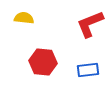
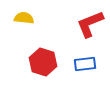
red hexagon: rotated 12 degrees clockwise
blue rectangle: moved 3 px left, 6 px up
